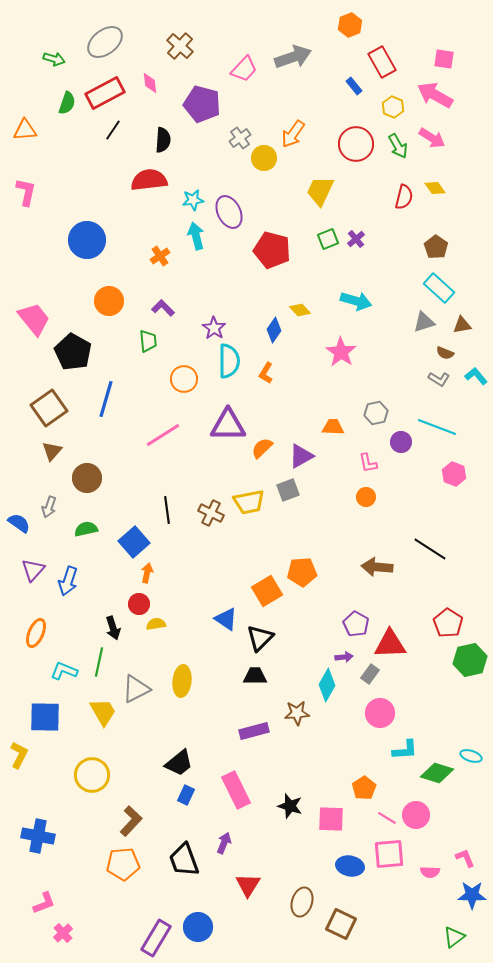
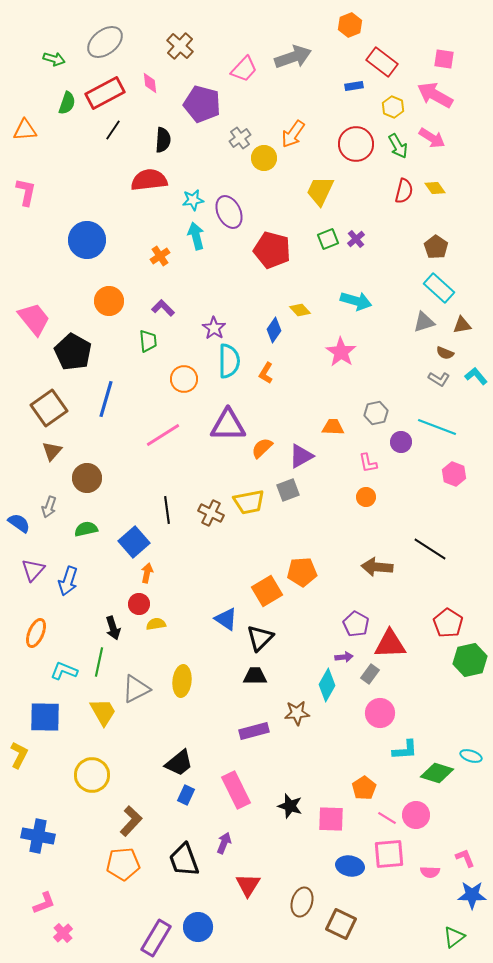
red rectangle at (382, 62): rotated 24 degrees counterclockwise
blue rectangle at (354, 86): rotated 60 degrees counterclockwise
red semicircle at (404, 197): moved 6 px up
